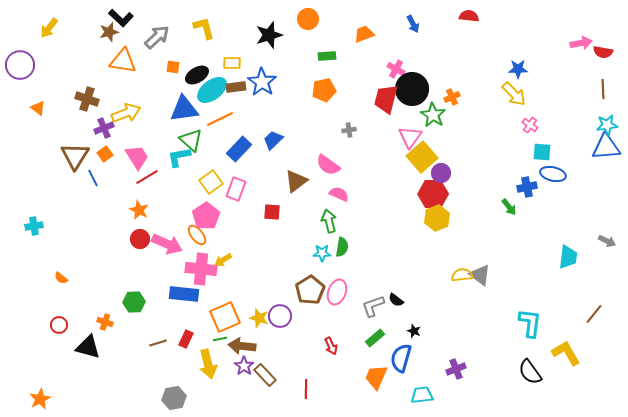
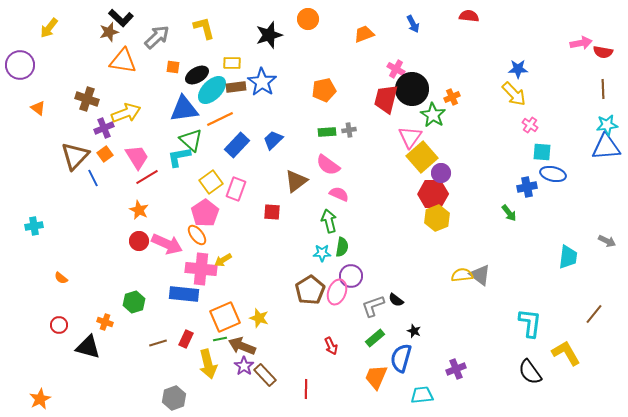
green rectangle at (327, 56): moved 76 px down
cyan ellipse at (212, 90): rotated 8 degrees counterclockwise
blue rectangle at (239, 149): moved 2 px left, 4 px up
brown triangle at (75, 156): rotated 12 degrees clockwise
green arrow at (509, 207): moved 6 px down
pink pentagon at (206, 216): moved 1 px left, 3 px up
red circle at (140, 239): moved 1 px left, 2 px down
green hexagon at (134, 302): rotated 15 degrees counterclockwise
purple circle at (280, 316): moved 71 px right, 40 px up
brown arrow at (242, 346): rotated 16 degrees clockwise
gray hexagon at (174, 398): rotated 10 degrees counterclockwise
